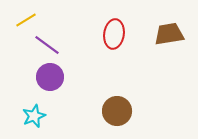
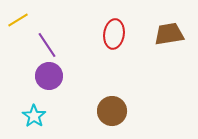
yellow line: moved 8 px left
purple line: rotated 20 degrees clockwise
purple circle: moved 1 px left, 1 px up
brown circle: moved 5 px left
cyan star: rotated 15 degrees counterclockwise
